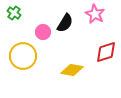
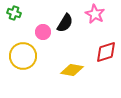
green cross: rotated 16 degrees counterclockwise
